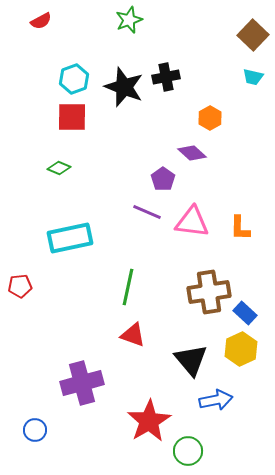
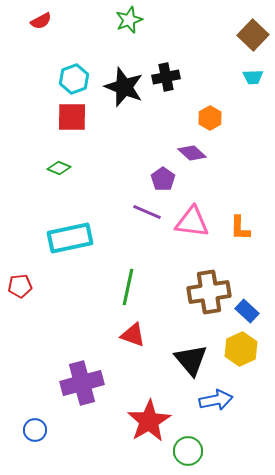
cyan trapezoid: rotated 15 degrees counterclockwise
blue rectangle: moved 2 px right, 2 px up
